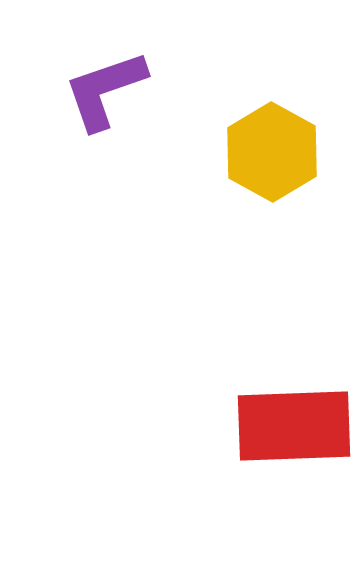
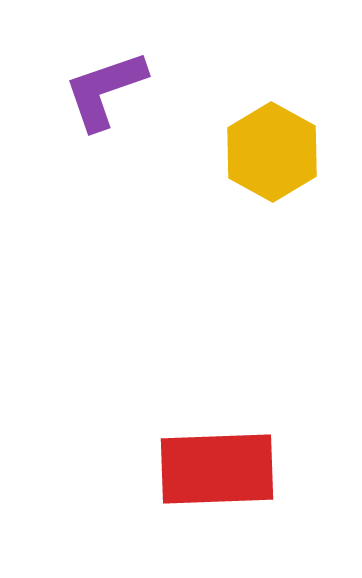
red rectangle: moved 77 px left, 43 px down
